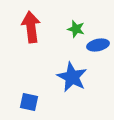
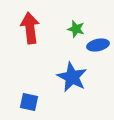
red arrow: moved 1 px left, 1 px down
